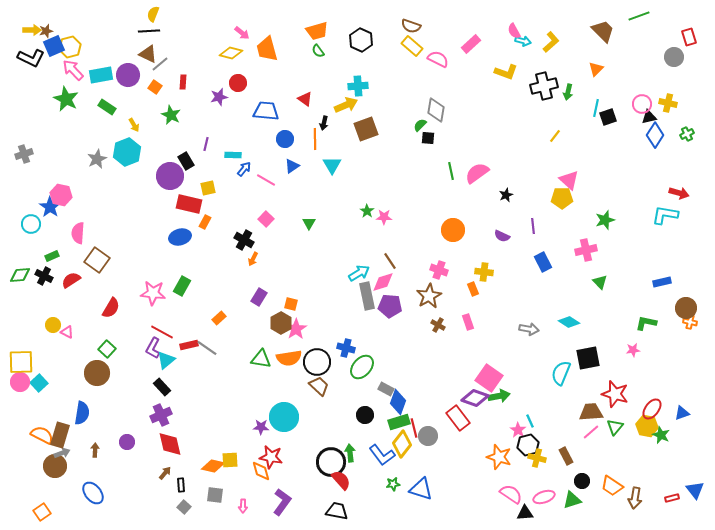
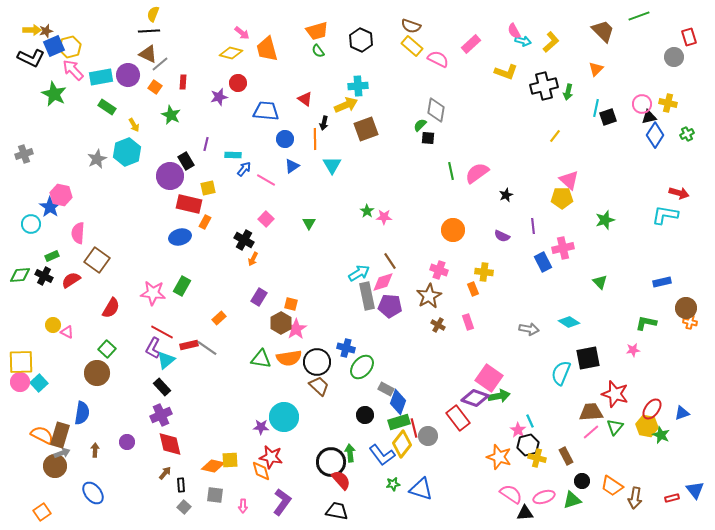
cyan rectangle at (101, 75): moved 2 px down
green star at (66, 99): moved 12 px left, 5 px up
pink cross at (586, 250): moved 23 px left, 2 px up
